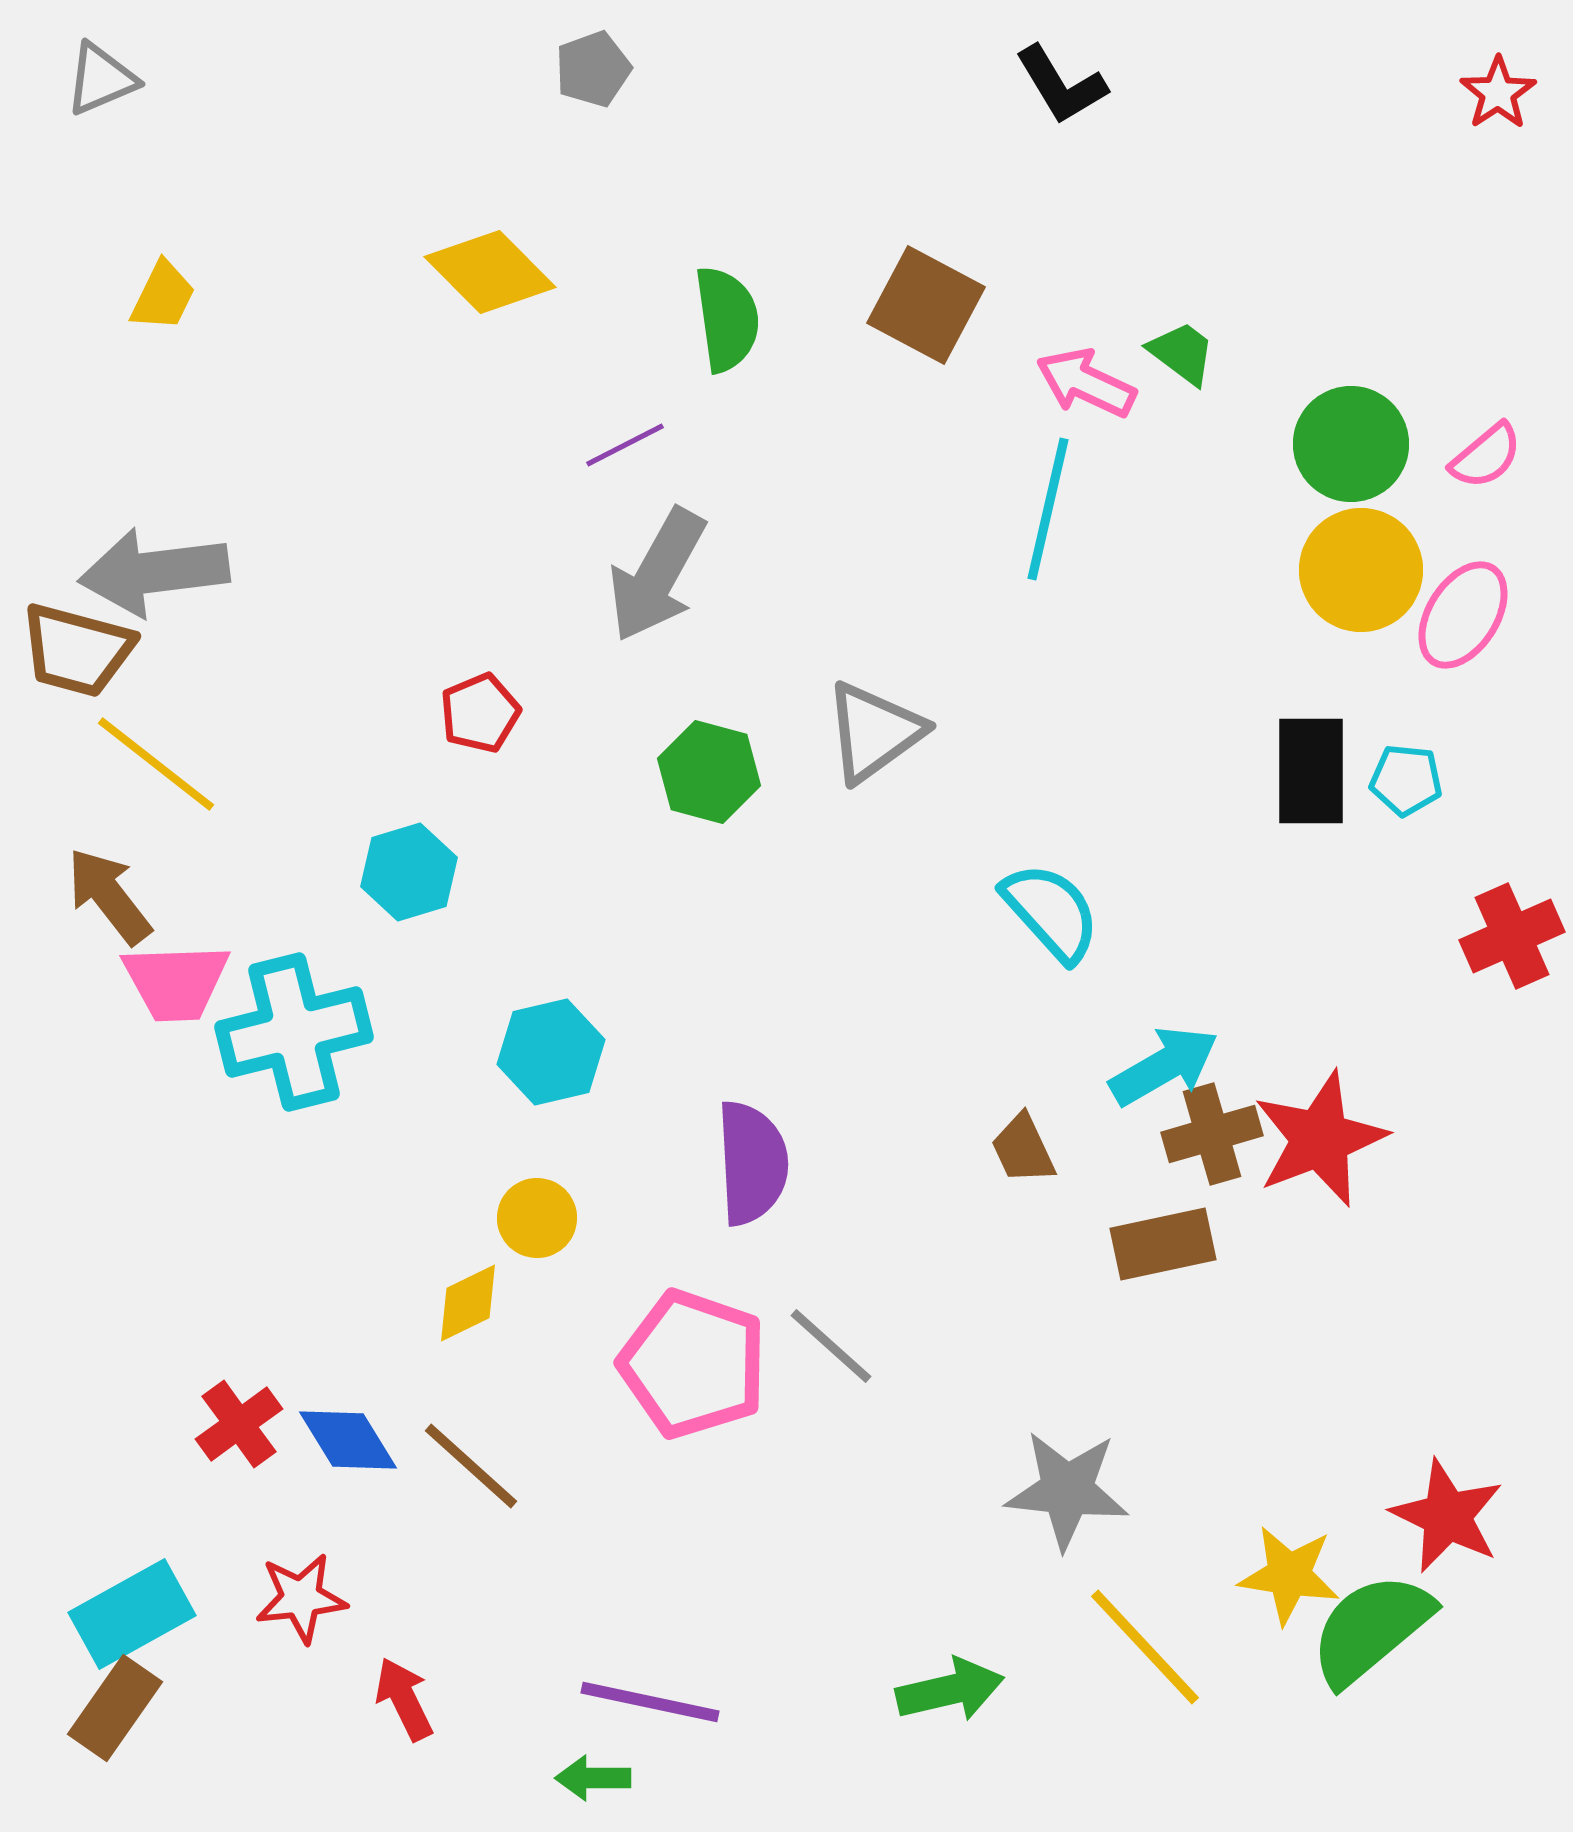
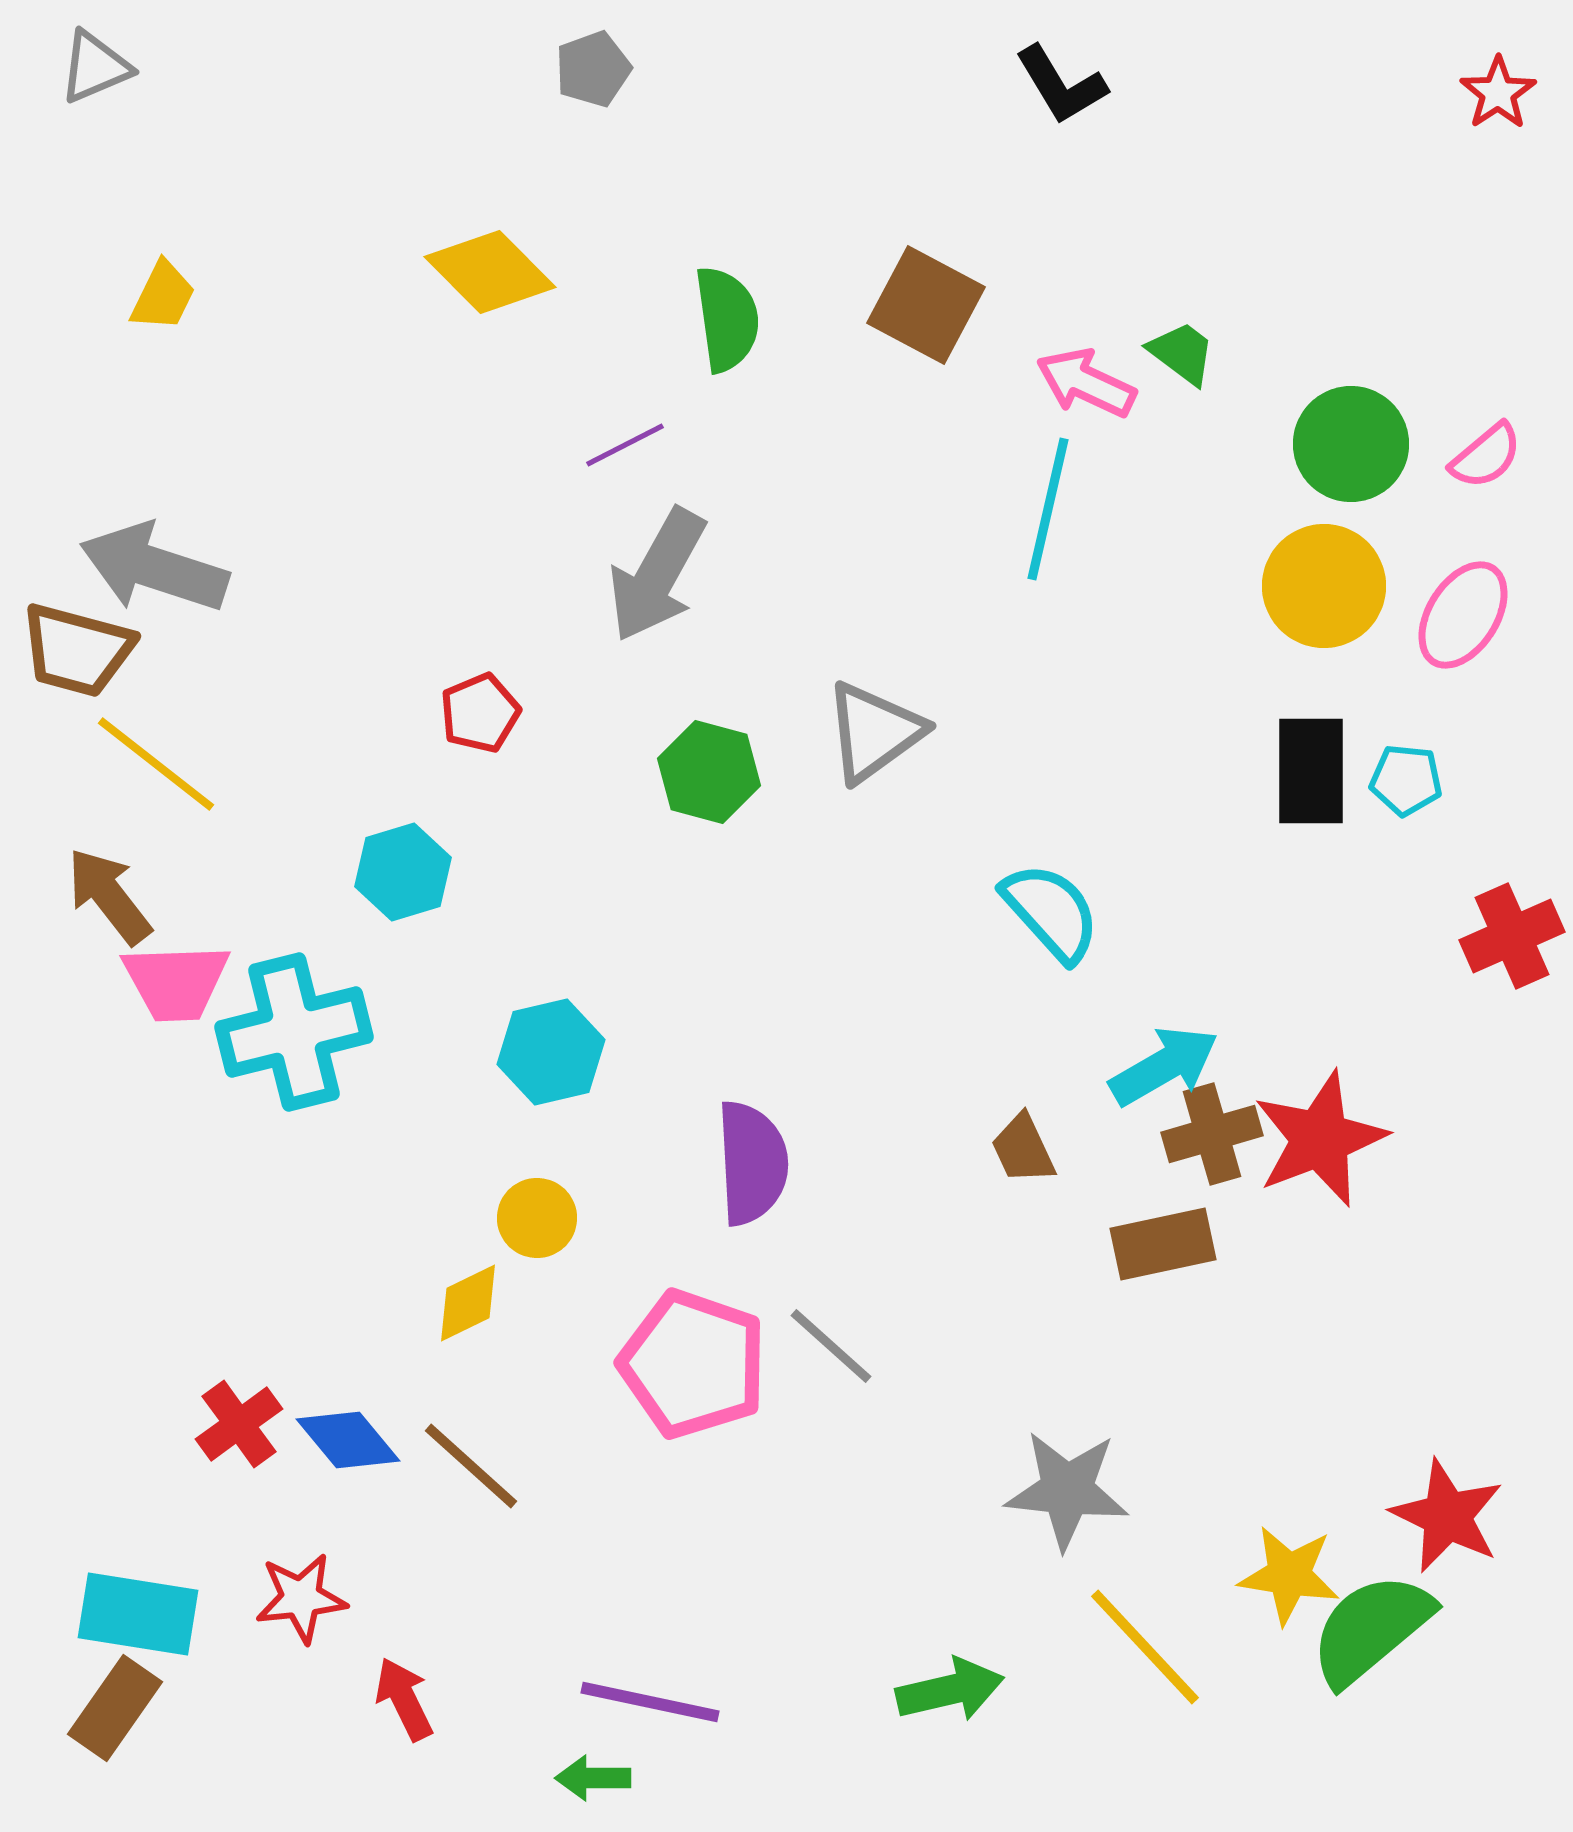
gray triangle at (101, 79): moved 6 px left, 12 px up
yellow circle at (1361, 570): moved 37 px left, 16 px down
gray arrow at (154, 572): moved 4 px up; rotated 25 degrees clockwise
cyan hexagon at (409, 872): moved 6 px left
blue diamond at (348, 1440): rotated 8 degrees counterclockwise
cyan rectangle at (132, 1614): moved 6 px right; rotated 38 degrees clockwise
